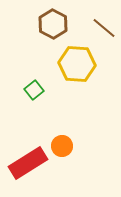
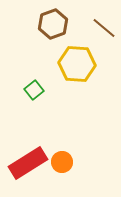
brown hexagon: rotated 12 degrees clockwise
orange circle: moved 16 px down
